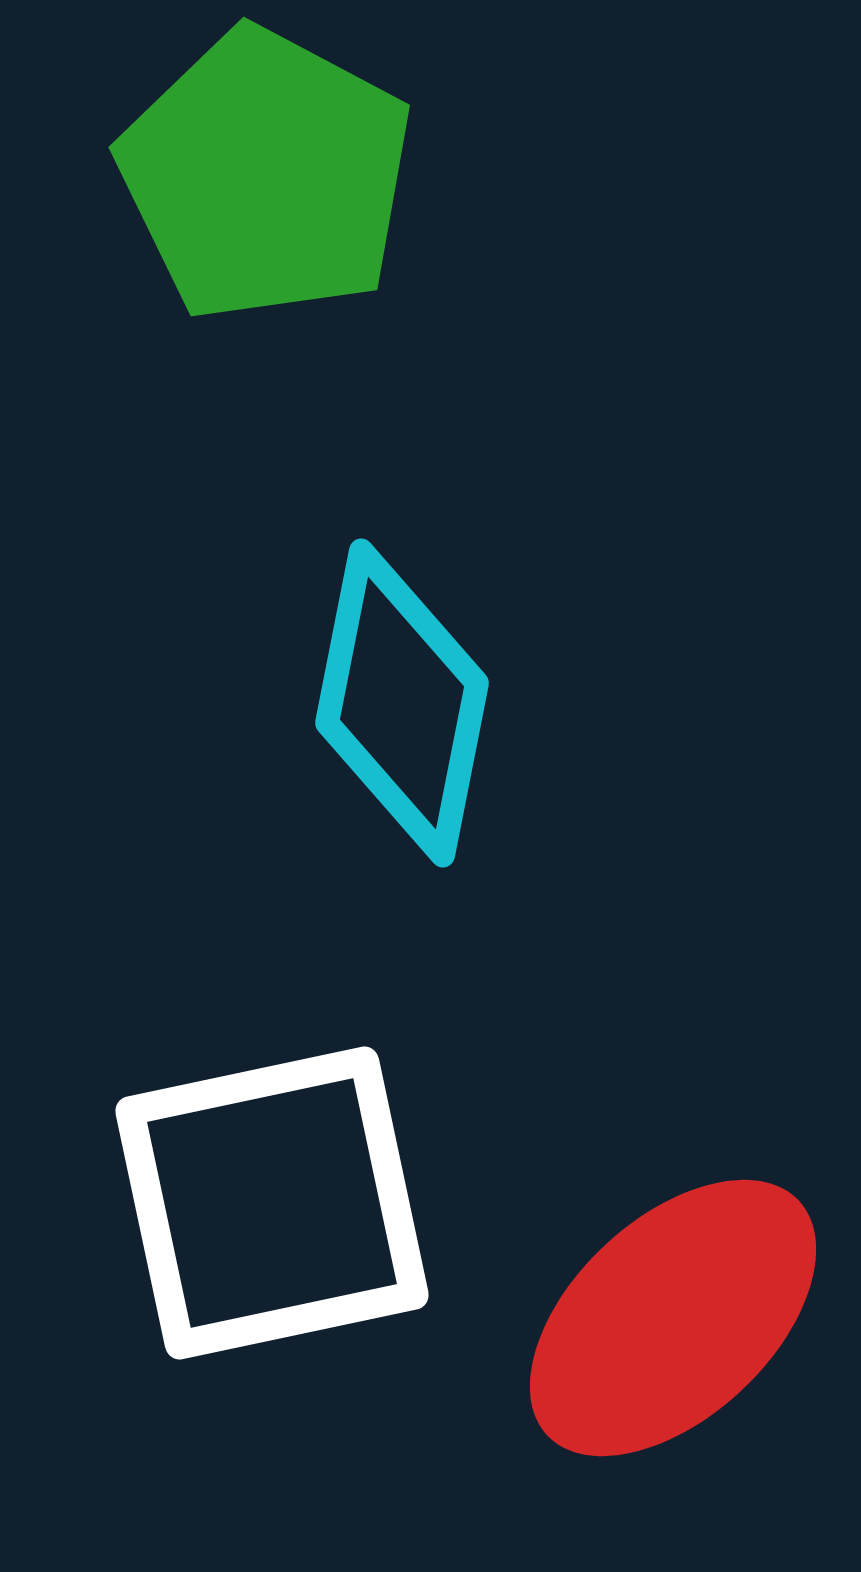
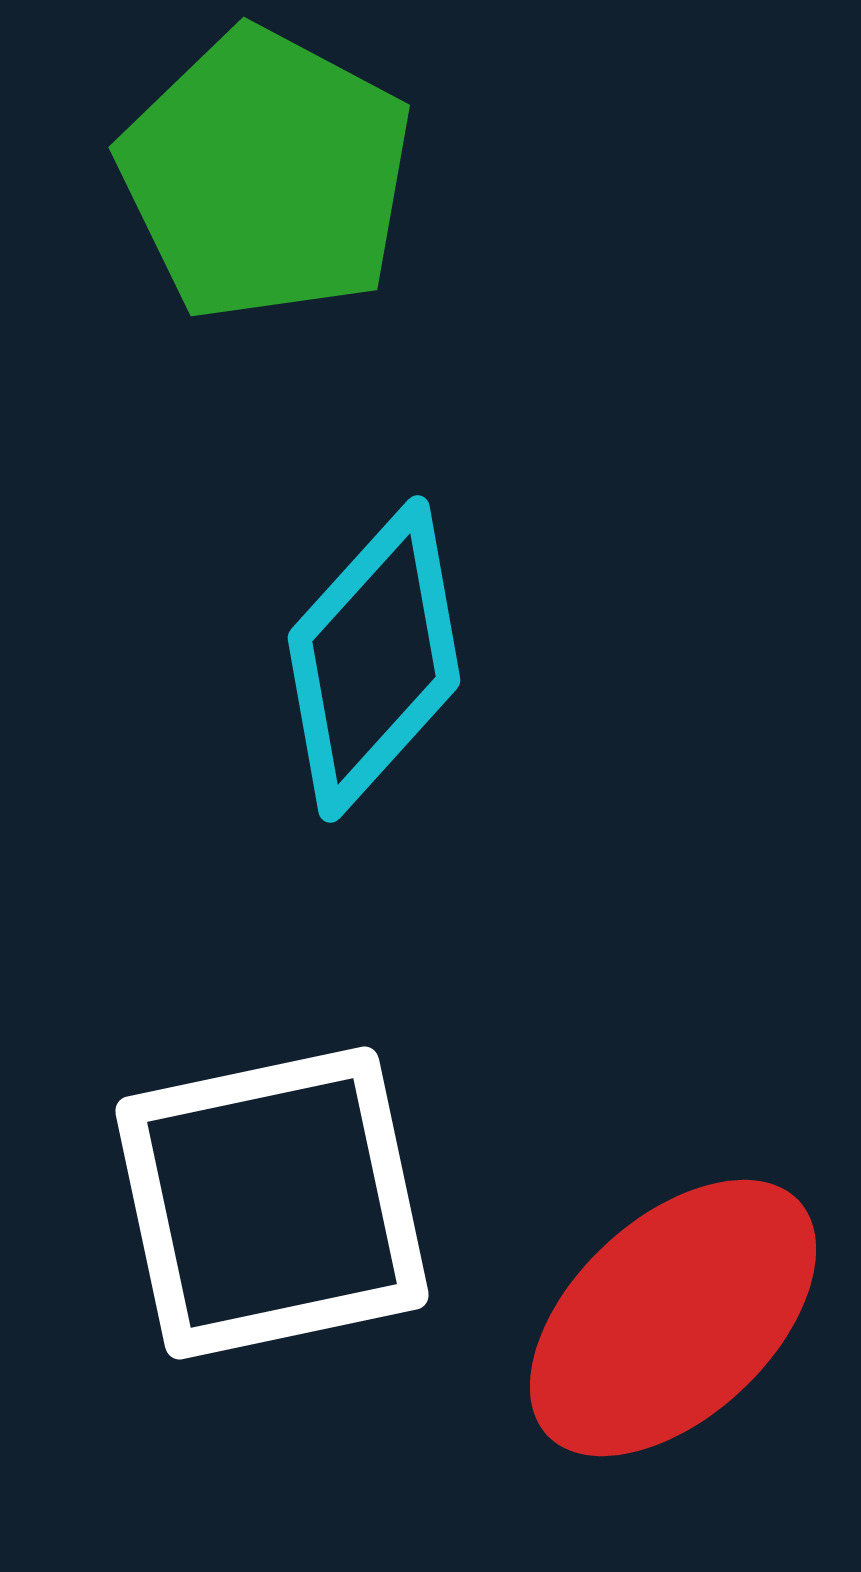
cyan diamond: moved 28 px left, 44 px up; rotated 31 degrees clockwise
